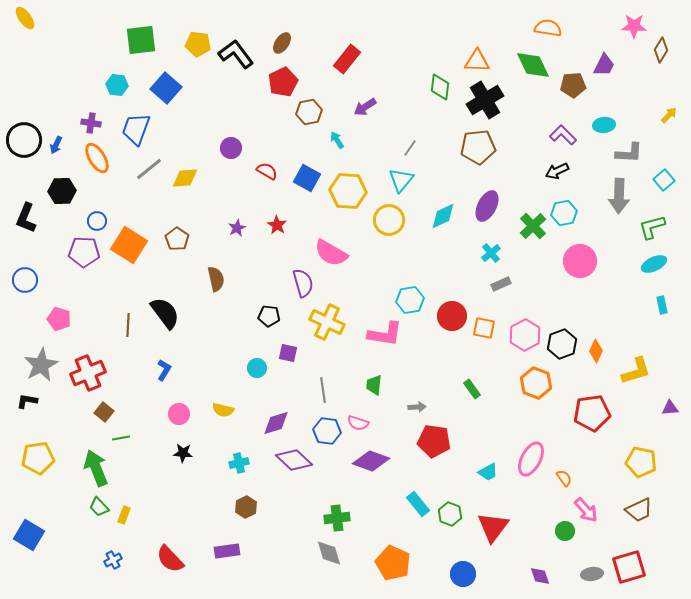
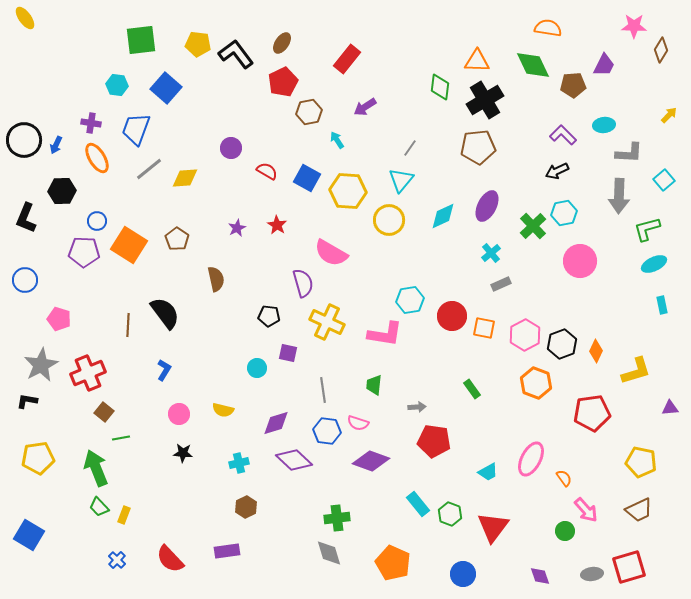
green L-shape at (652, 227): moved 5 px left, 2 px down
blue cross at (113, 560): moved 4 px right; rotated 18 degrees counterclockwise
